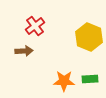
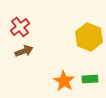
red cross: moved 15 px left, 1 px down
brown arrow: rotated 18 degrees counterclockwise
orange star: rotated 30 degrees clockwise
